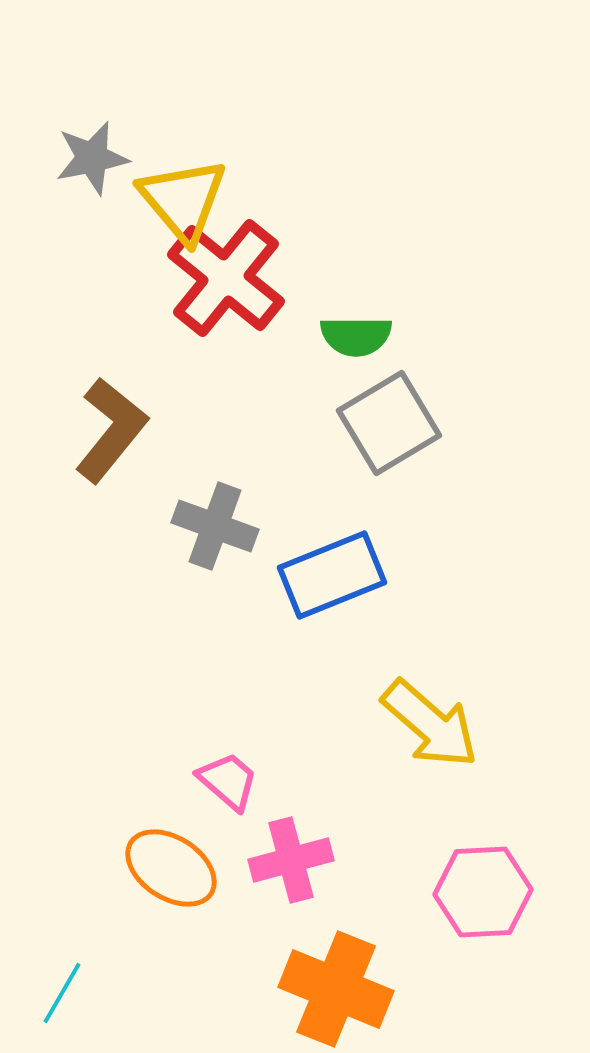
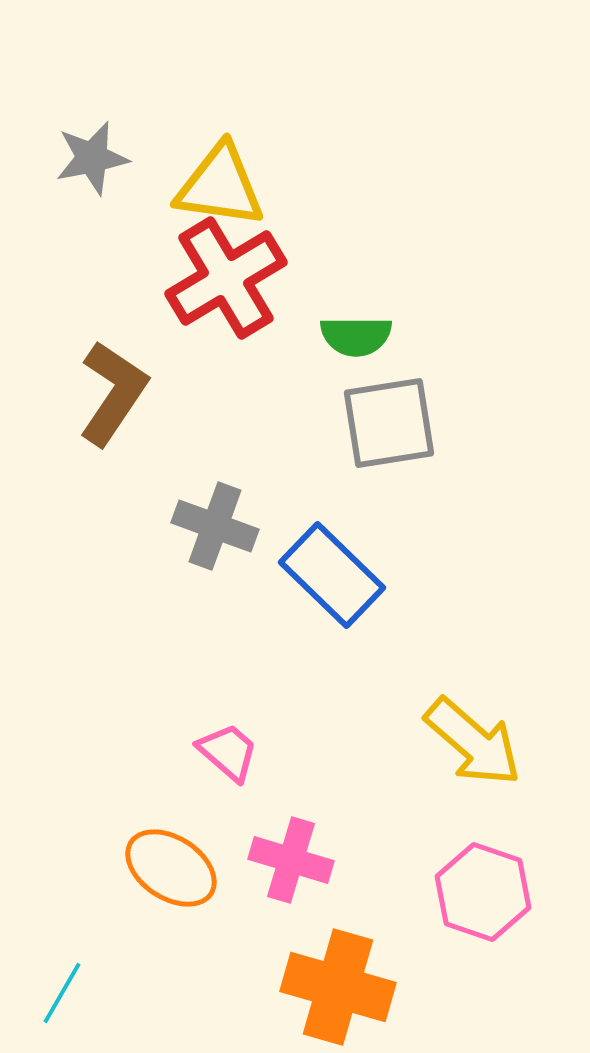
yellow triangle: moved 37 px right, 14 px up; rotated 42 degrees counterclockwise
red cross: rotated 20 degrees clockwise
gray square: rotated 22 degrees clockwise
brown L-shape: moved 2 px right, 37 px up; rotated 5 degrees counterclockwise
blue rectangle: rotated 66 degrees clockwise
yellow arrow: moved 43 px right, 18 px down
pink trapezoid: moved 29 px up
pink cross: rotated 32 degrees clockwise
pink hexagon: rotated 22 degrees clockwise
orange cross: moved 2 px right, 2 px up; rotated 6 degrees counterclockwise
